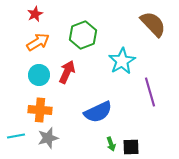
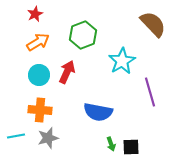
blue semicircle: rotated 36 degrees clockwise
